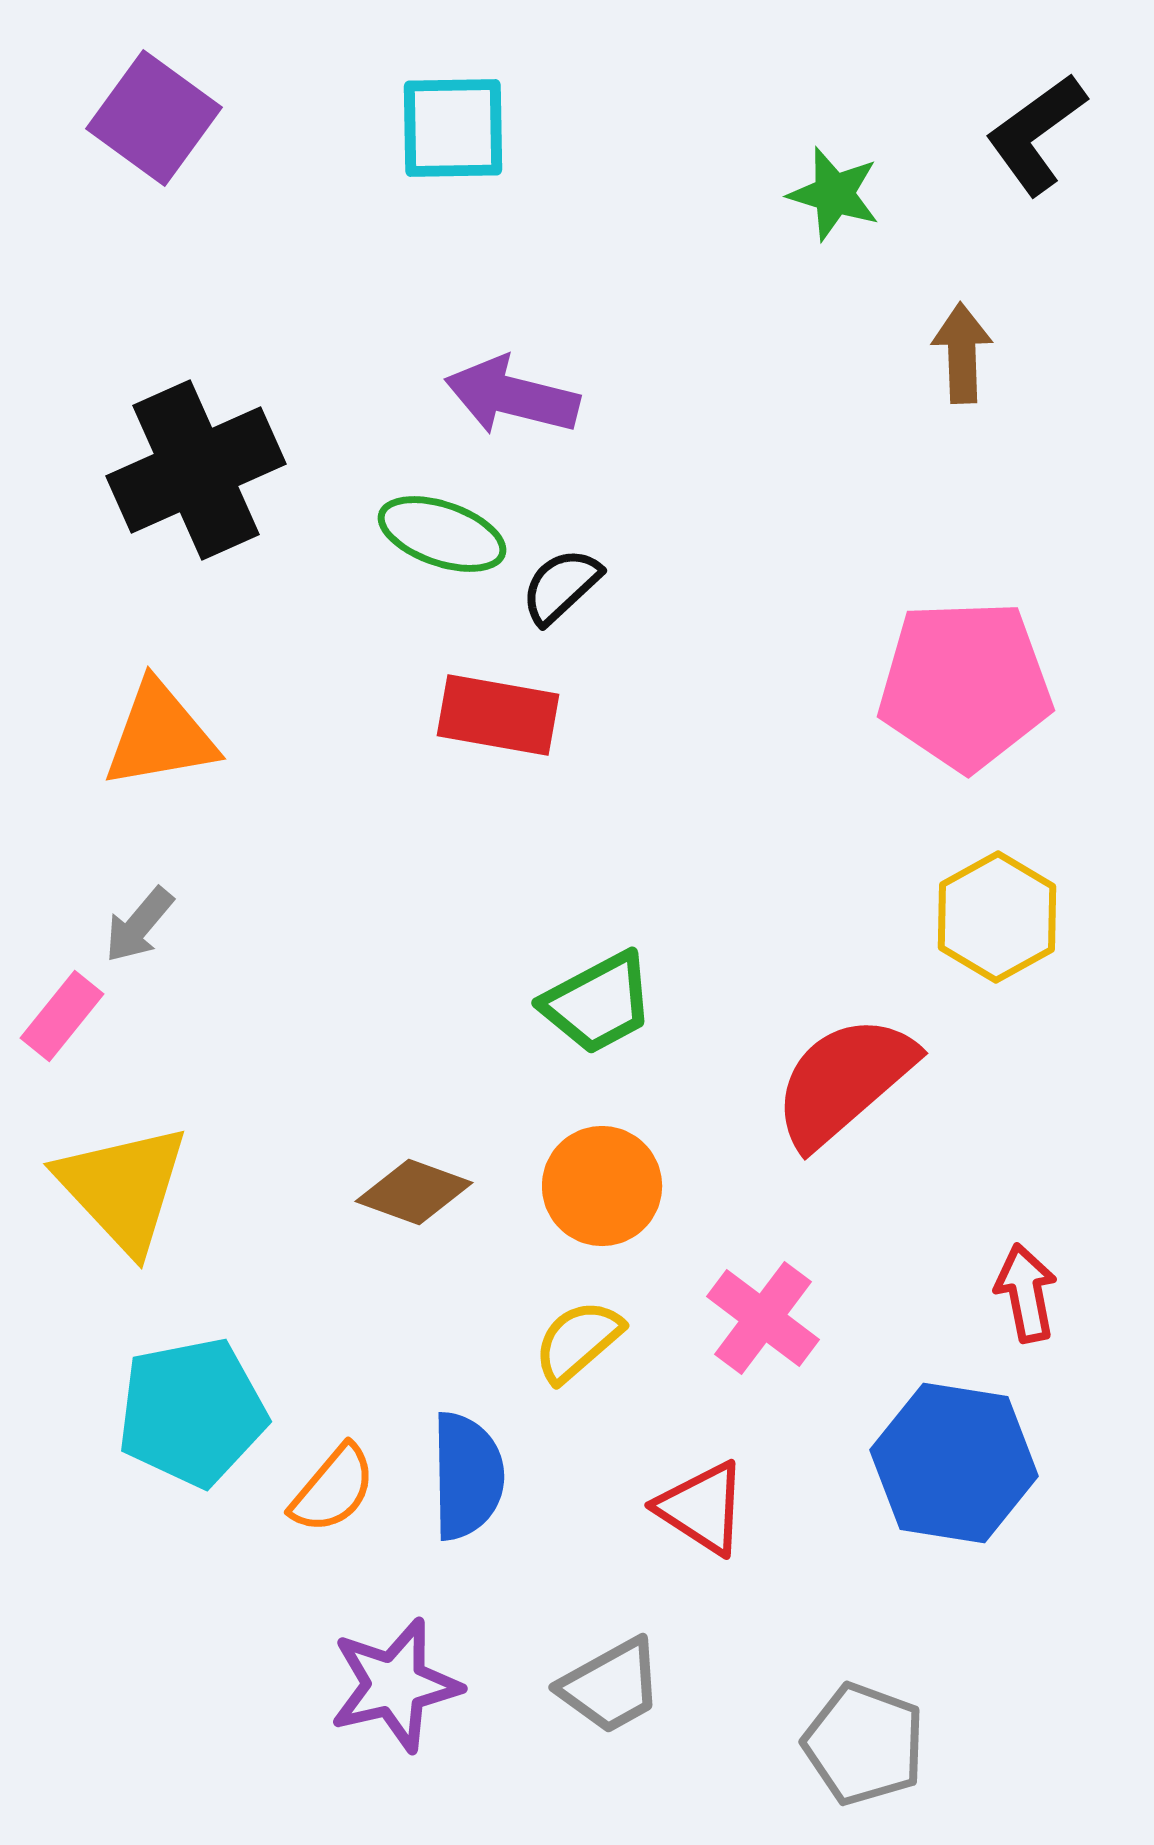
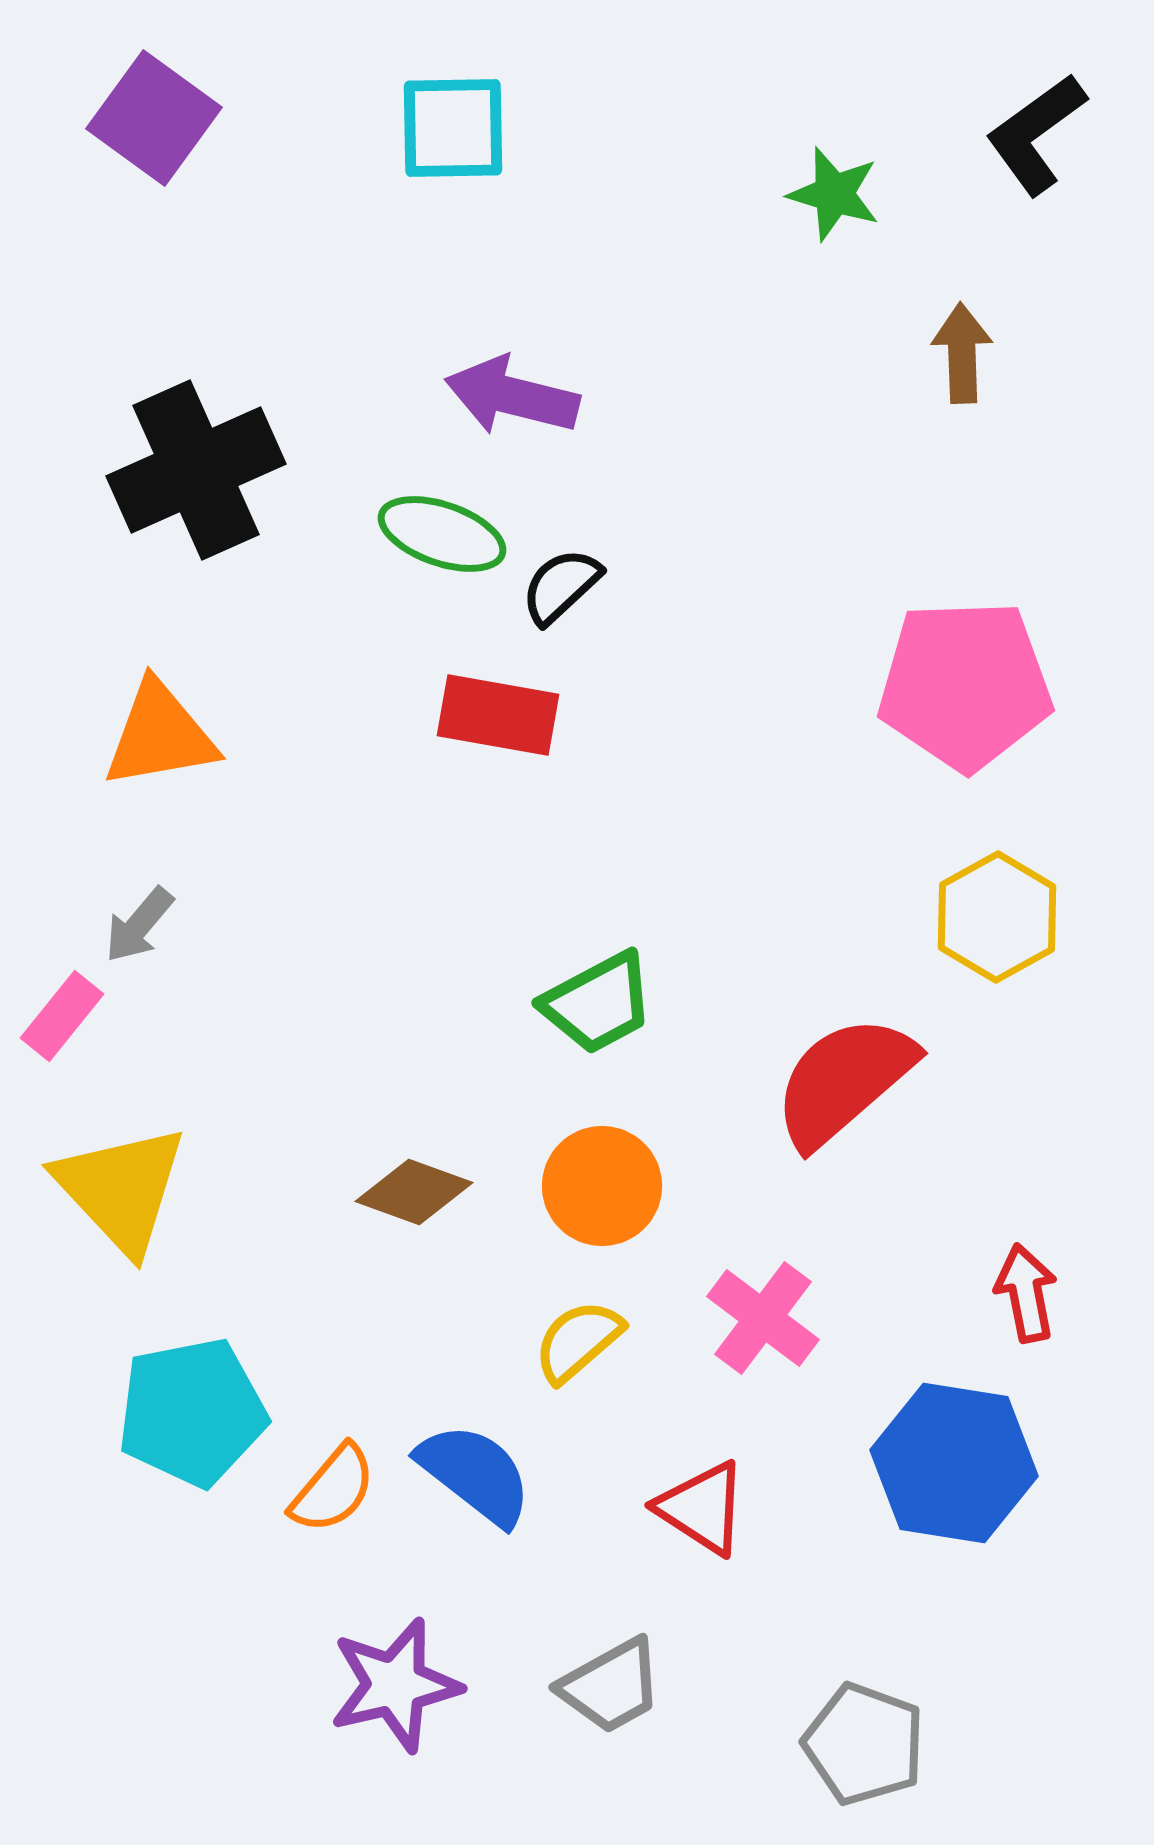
yellow triangle: moved 2 px left, 1 px down
blue semicircle: moved 8 px right, 2 px up; rotated 51 degrees counterclockwise
